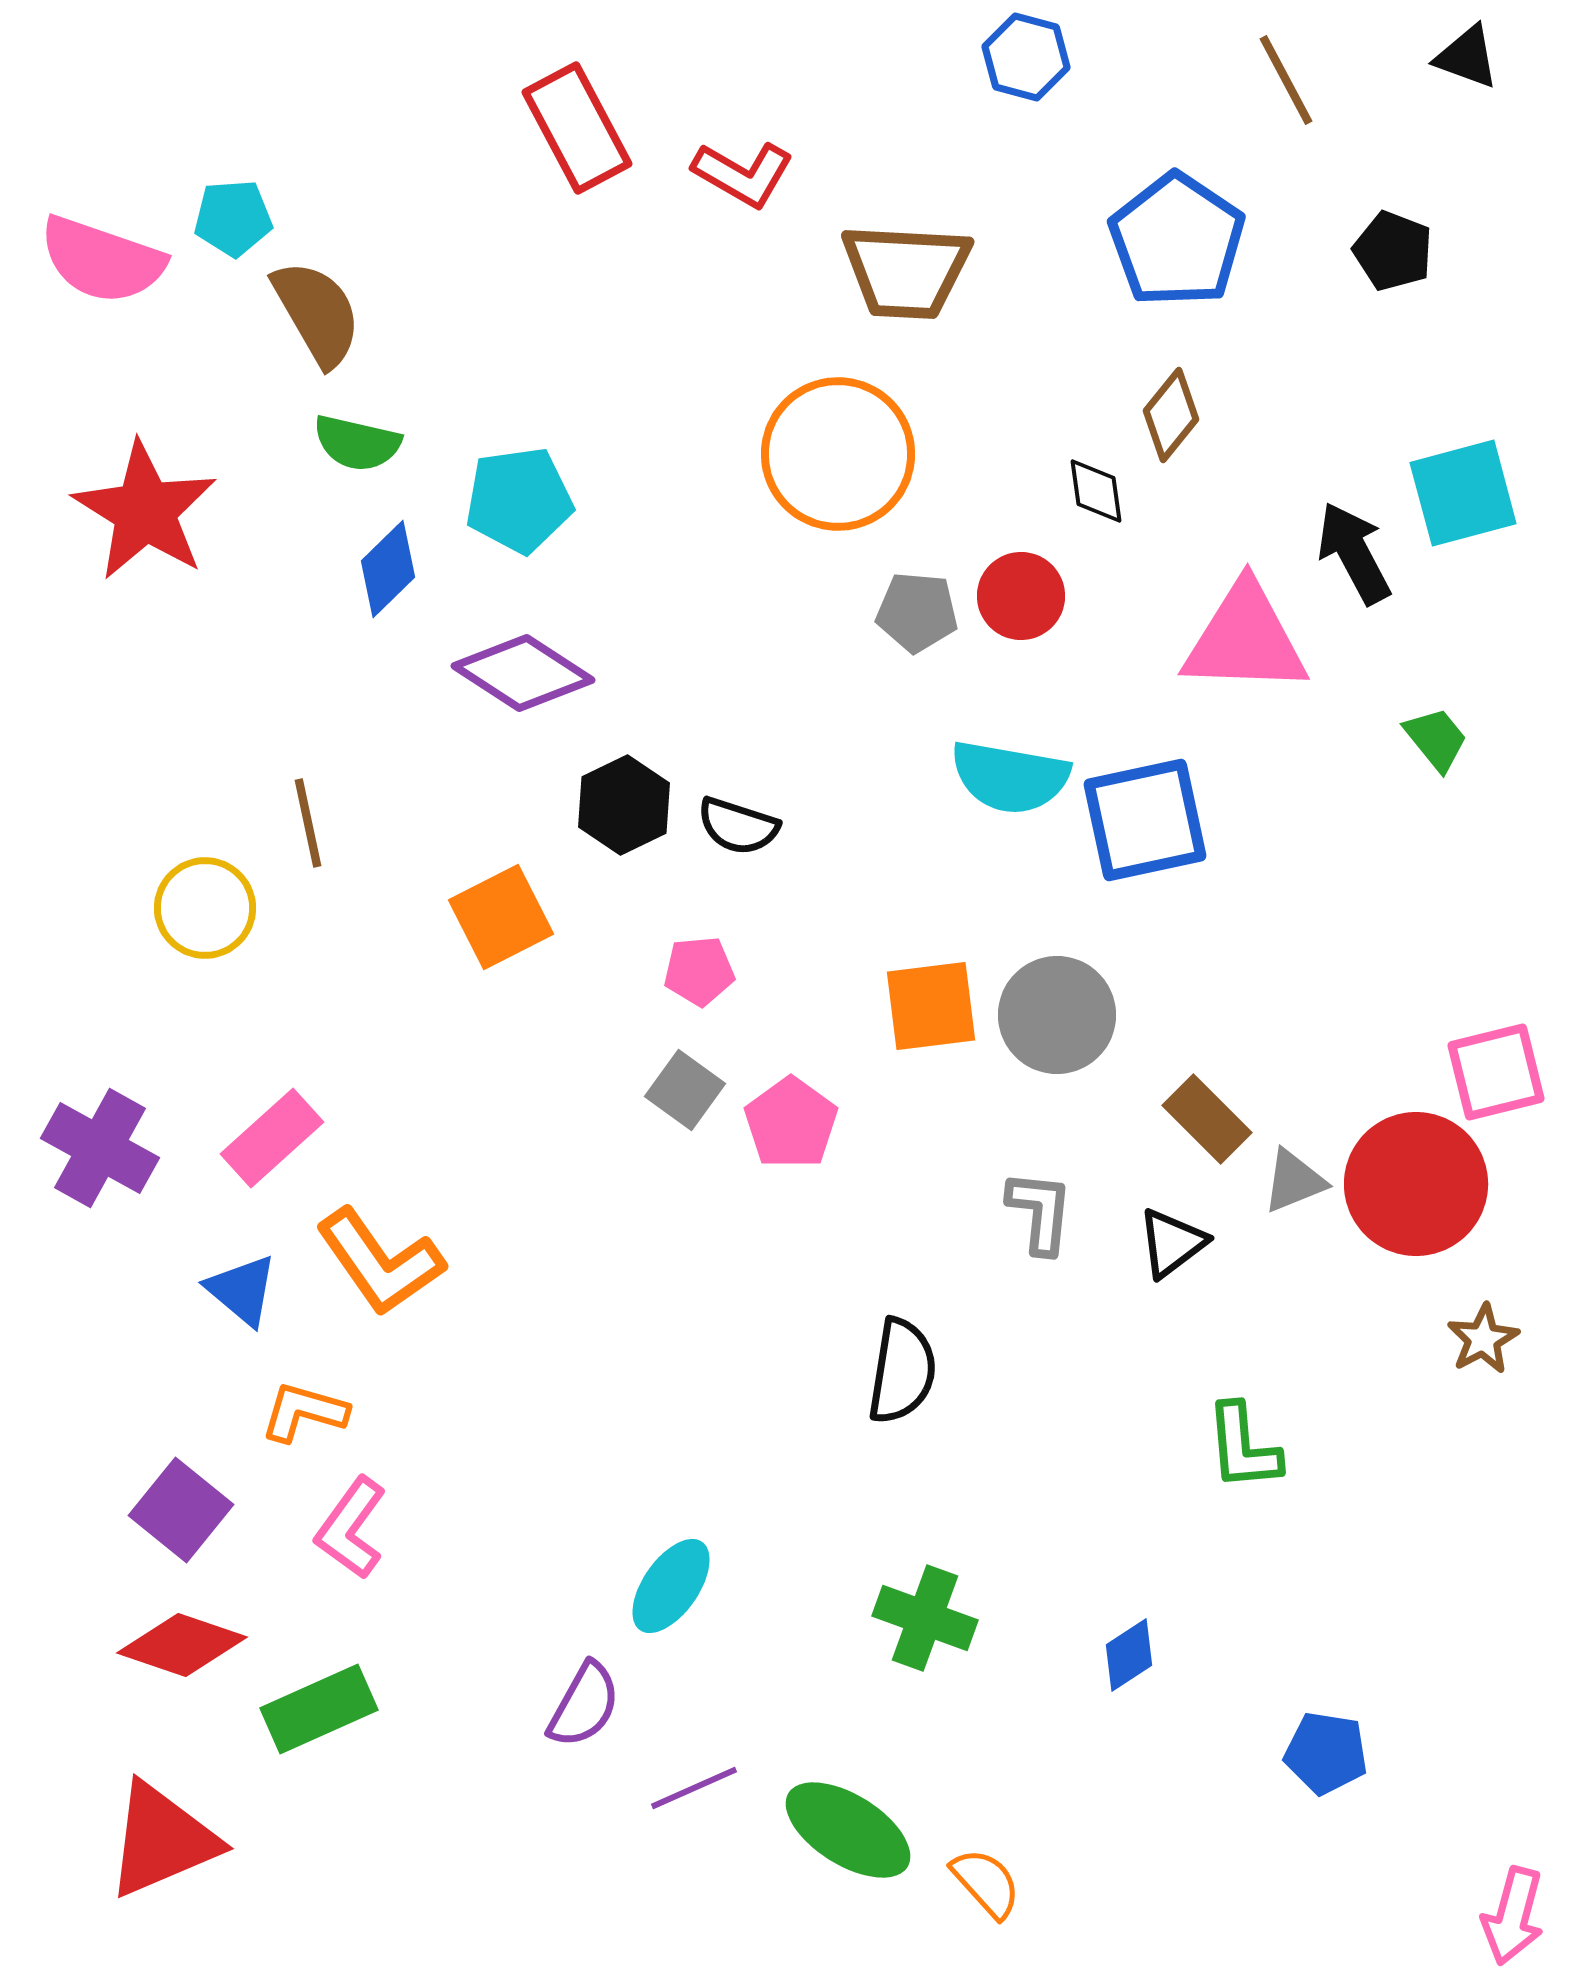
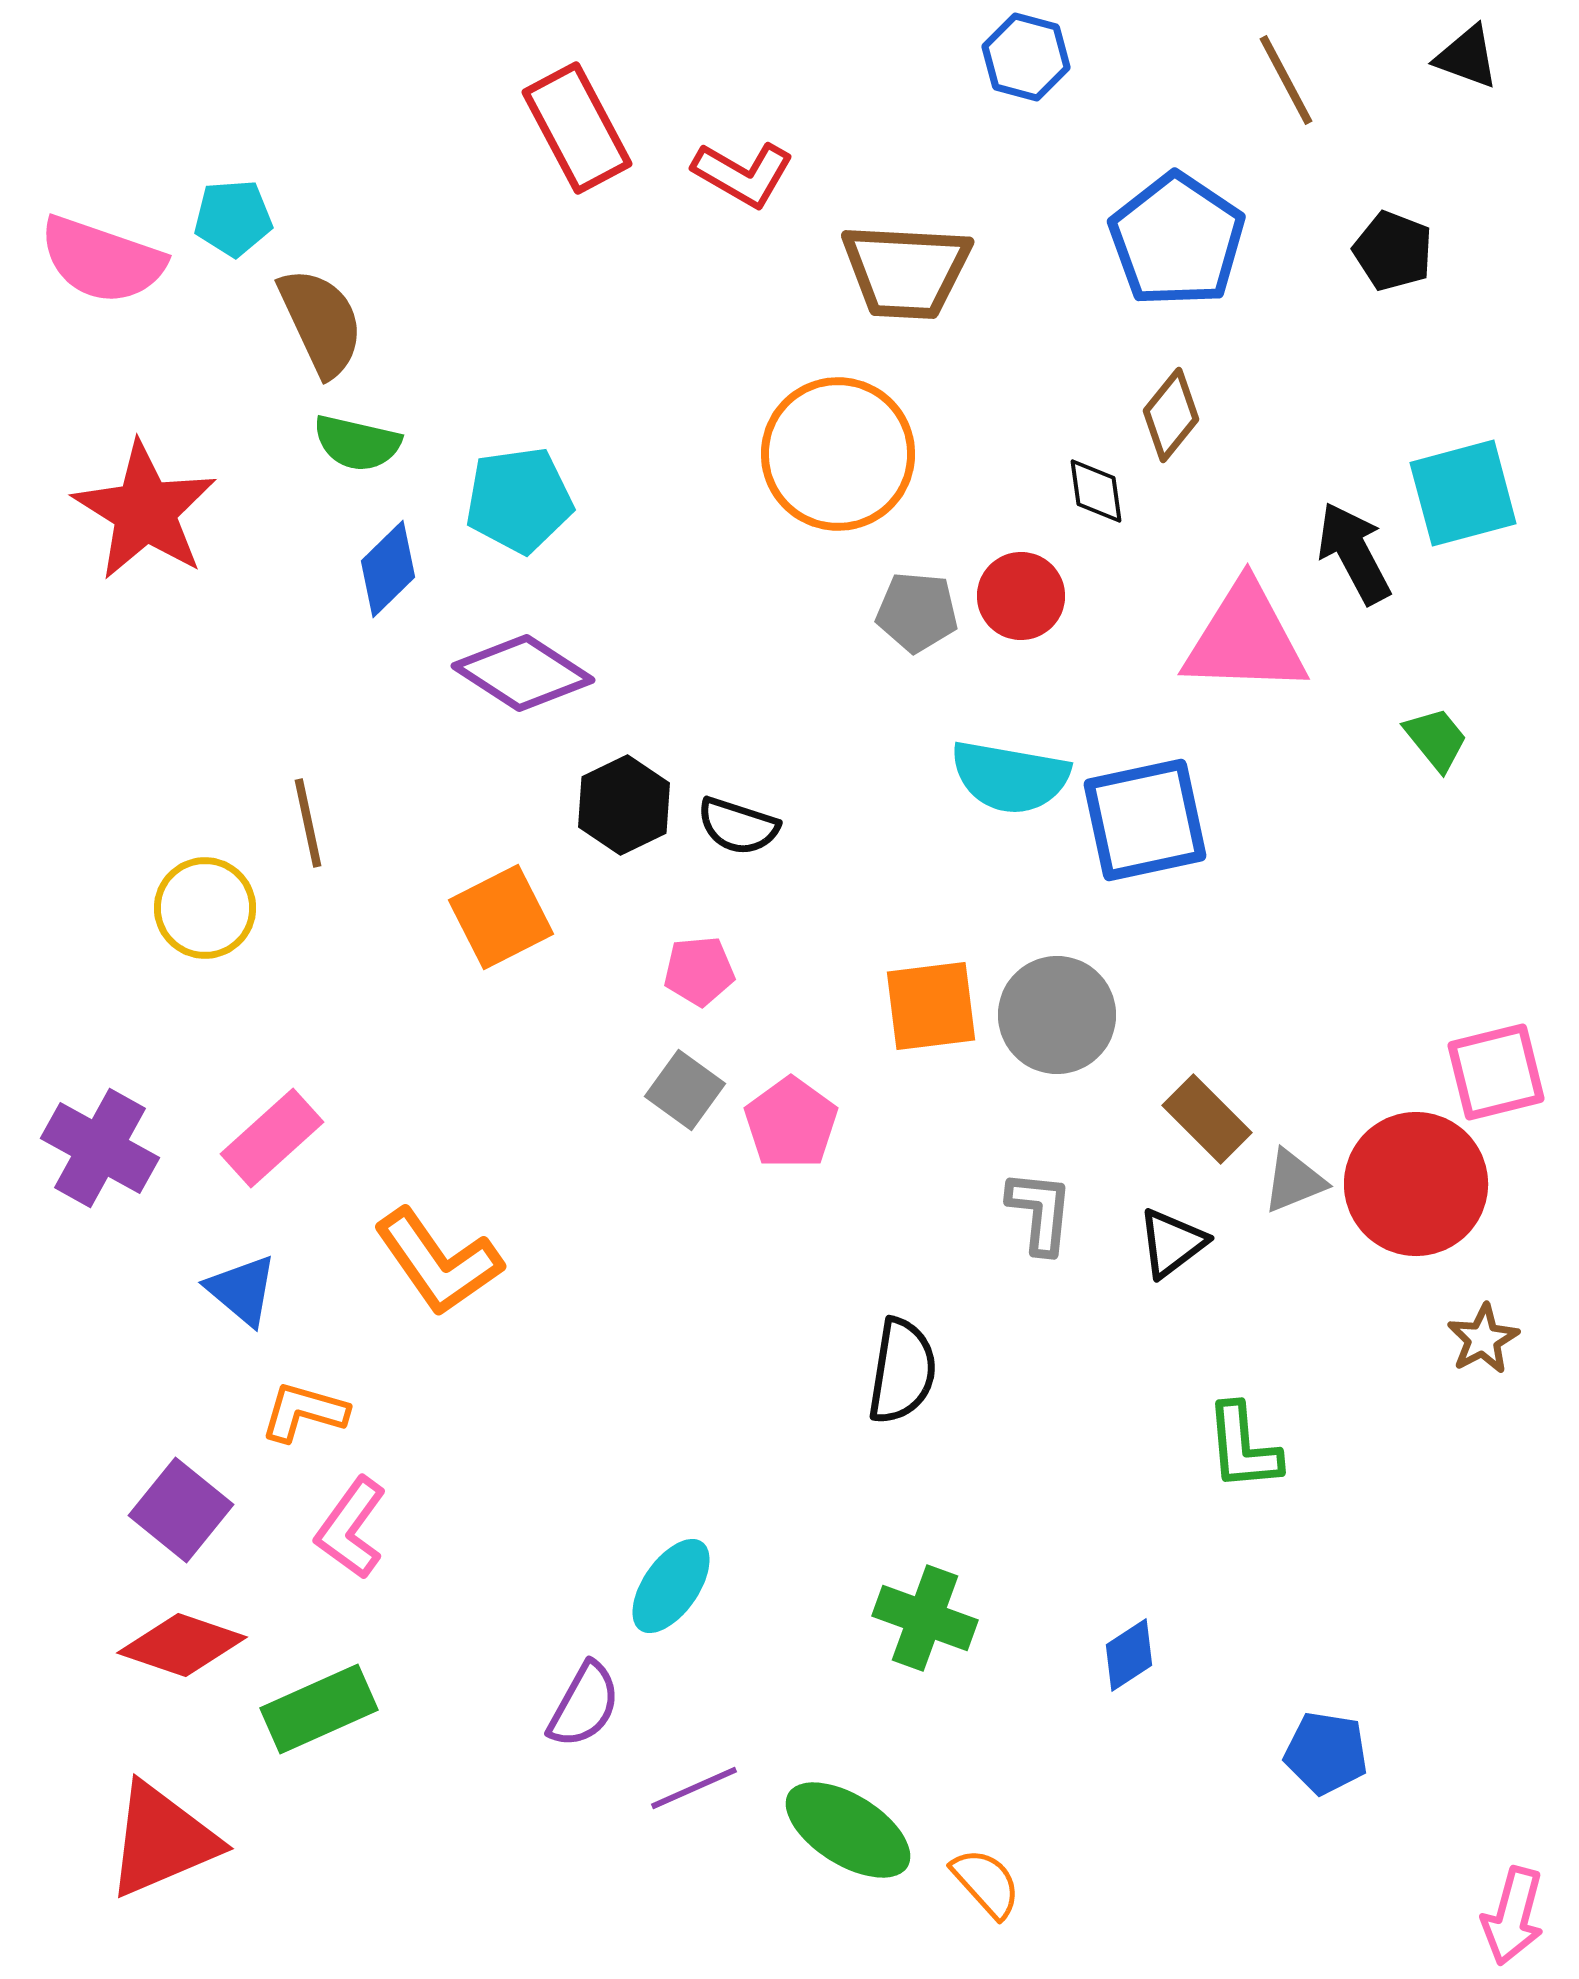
brown semicircle at (317, 313): moved 4 px right, 9 px down; rotated 5 degrees clockwise
orange L-shape at (380, 1262): moved 58 px right
